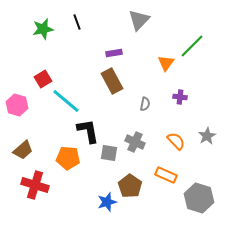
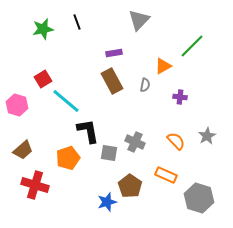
orange triangle: moved 3 px left, 3 px down; rotated 24 degrees clockwise
gray semicircle: moved 19 px up
orange pentagon: rotated 25 degrees counterclockwise
